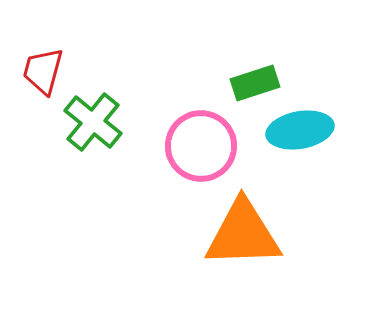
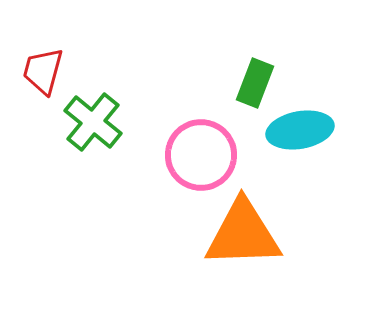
green rectangle: rotated 51 degrees counterclockwise
pink circle: moved 9 px down
